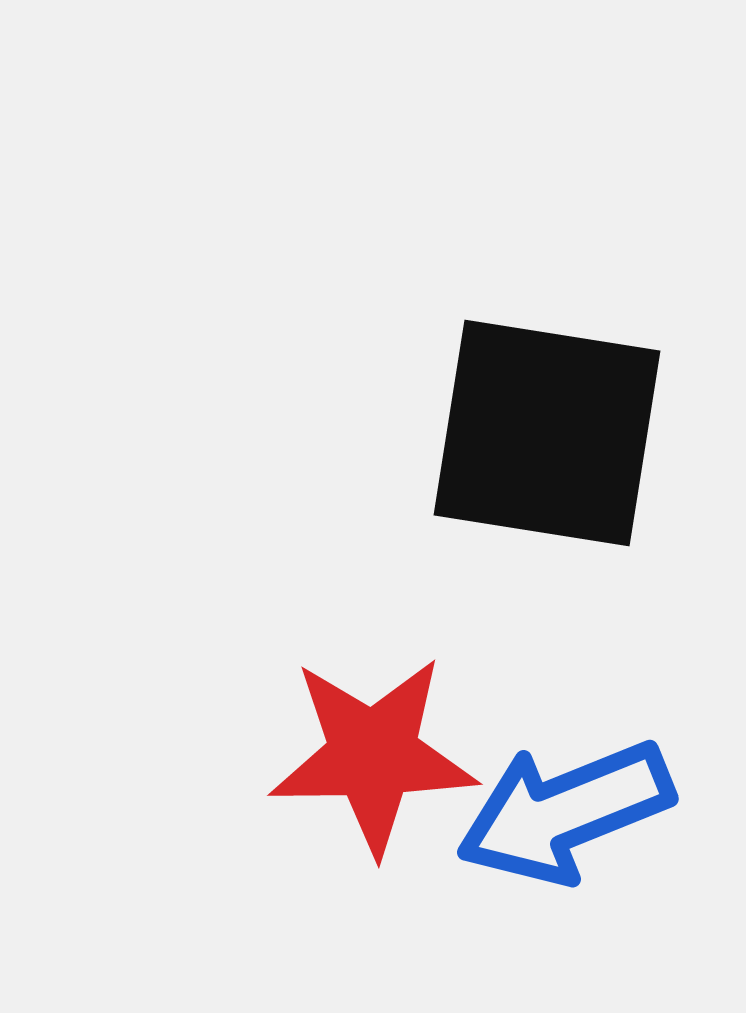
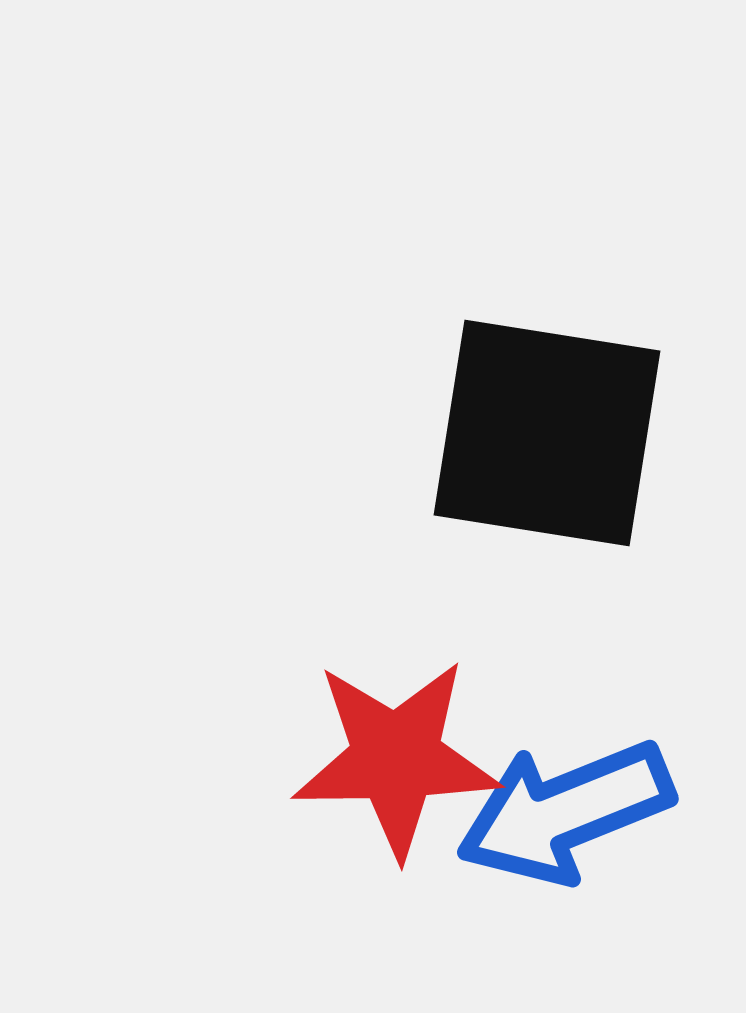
red star: moved 23 px right, 3 px down
